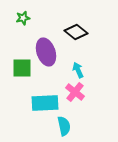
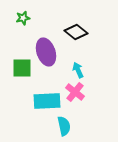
cyan rectangle: moved 2 px right, 2 px up
